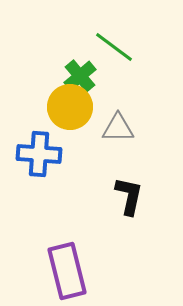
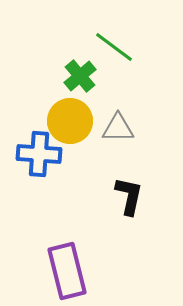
yellow circle: moved 14 px down
